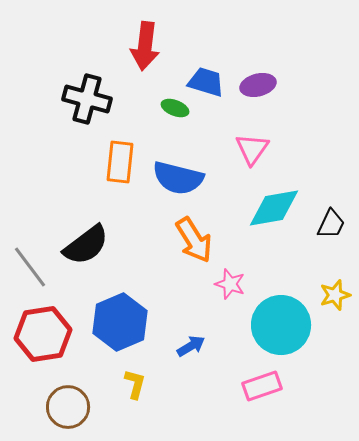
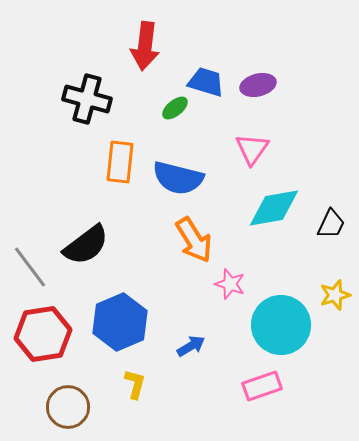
green ellipse: rotated 60 degrees counterclockwise
